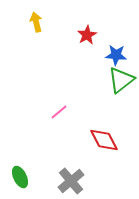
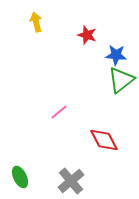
red star: rotated 24 degrees counterclockwise
